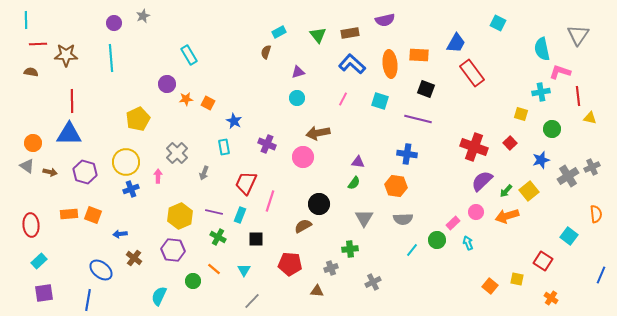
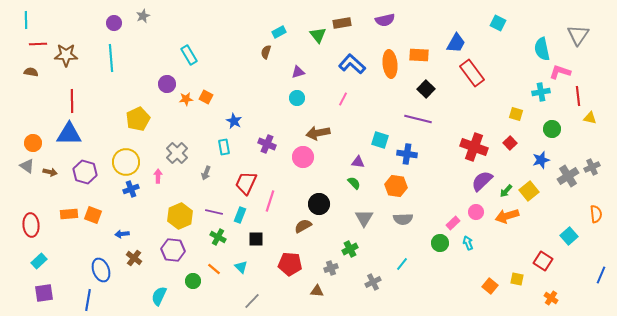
brown rectangle at (350, 33): moved 8 px left, 10 px up
black square at (426, 89): rotated 24 degrees clockwise
cyan square at (380, 101): moved 39 px down
orange square at (208, 103): moved 2 px left, 6 px up
yellow square at (521, 114): moved 5 px left
gray arrow at (204, 173): moved 2 px right
green semicircle at (354, 183): rotated 80 degrees counterclockwise
blue arrow at (120, 234): moved 2 px right
cyan square at (569, 236): rotated 12 degrees clockwise
green circle at (437, 240): moved 3 px right, 3 px down
green cross at (350, 249): rotated 21 degrees counterclockwise
cyan line at (412, 250): moved 10 px left, 14 px down
blue ellipse at (101, 270): rotated 30 degrees clockwise
cyan triangle at (244, 270): moved 3 px left, 3 px up; rotated 16 degrees counterclockwise
